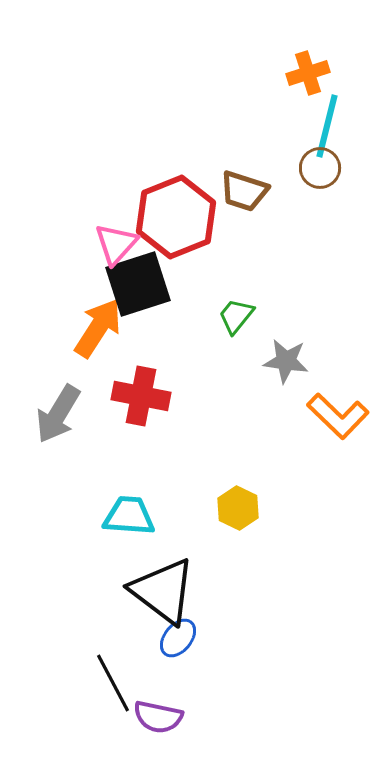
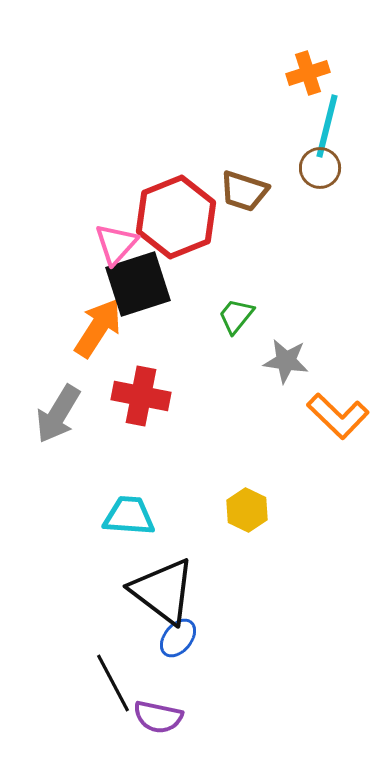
yellow hexagon: moved 9 px right, 2 px down
